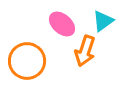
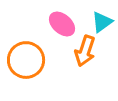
cyan triangle: moved 1 px left, 1 px down
orange circle: moved 1 px left, 1 px up
